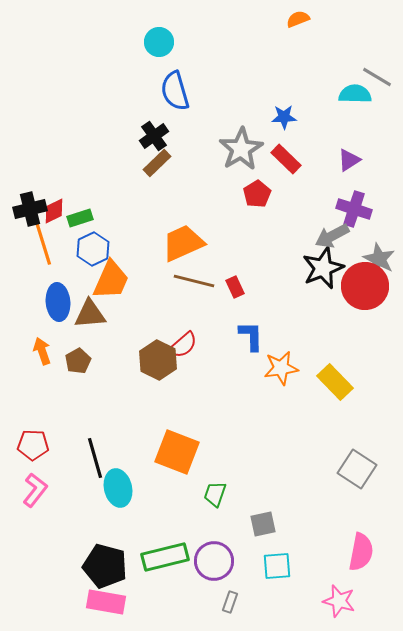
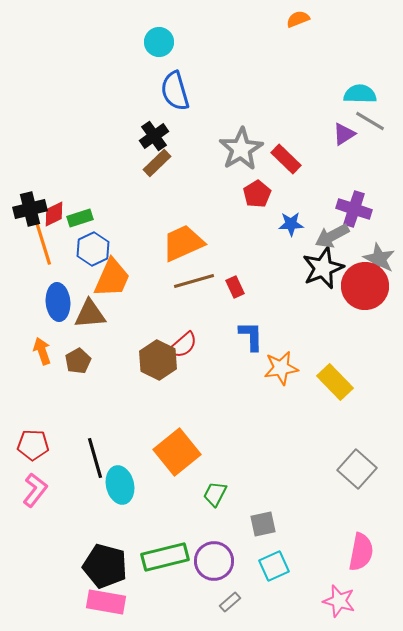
gray line at (377, 77): moved 7 px left, 44 px down
cyan semicircle at (355, 94): moved 5 px right
blue star at (284, 117): moved 7 px right, 107 px down
purple triangle at (349, 160): moved 5 px left, 26 px up
red diamond at (54, 211): moved 3 px down
orange trapezoid at (111, 280): moved 1 px right, 2 px up
brown line at (194, 281): rotated 30 degrees counterclockwise
orange square at (177, 452): rotated 30 degrees clockwise
gray square at (357, 469): rotated 9 degrees clockwise
cyan ellipse at (118, 488): moved 2 px right, 3 px up
green trapezoid at (215, 494): rotated 8 degrees clockwise
cyan square at (277, 566): moved 3 px left; rotated 20 degrees counterclockwise
gray rectangle at (230, 602): rotated 30 degrees clockwise
